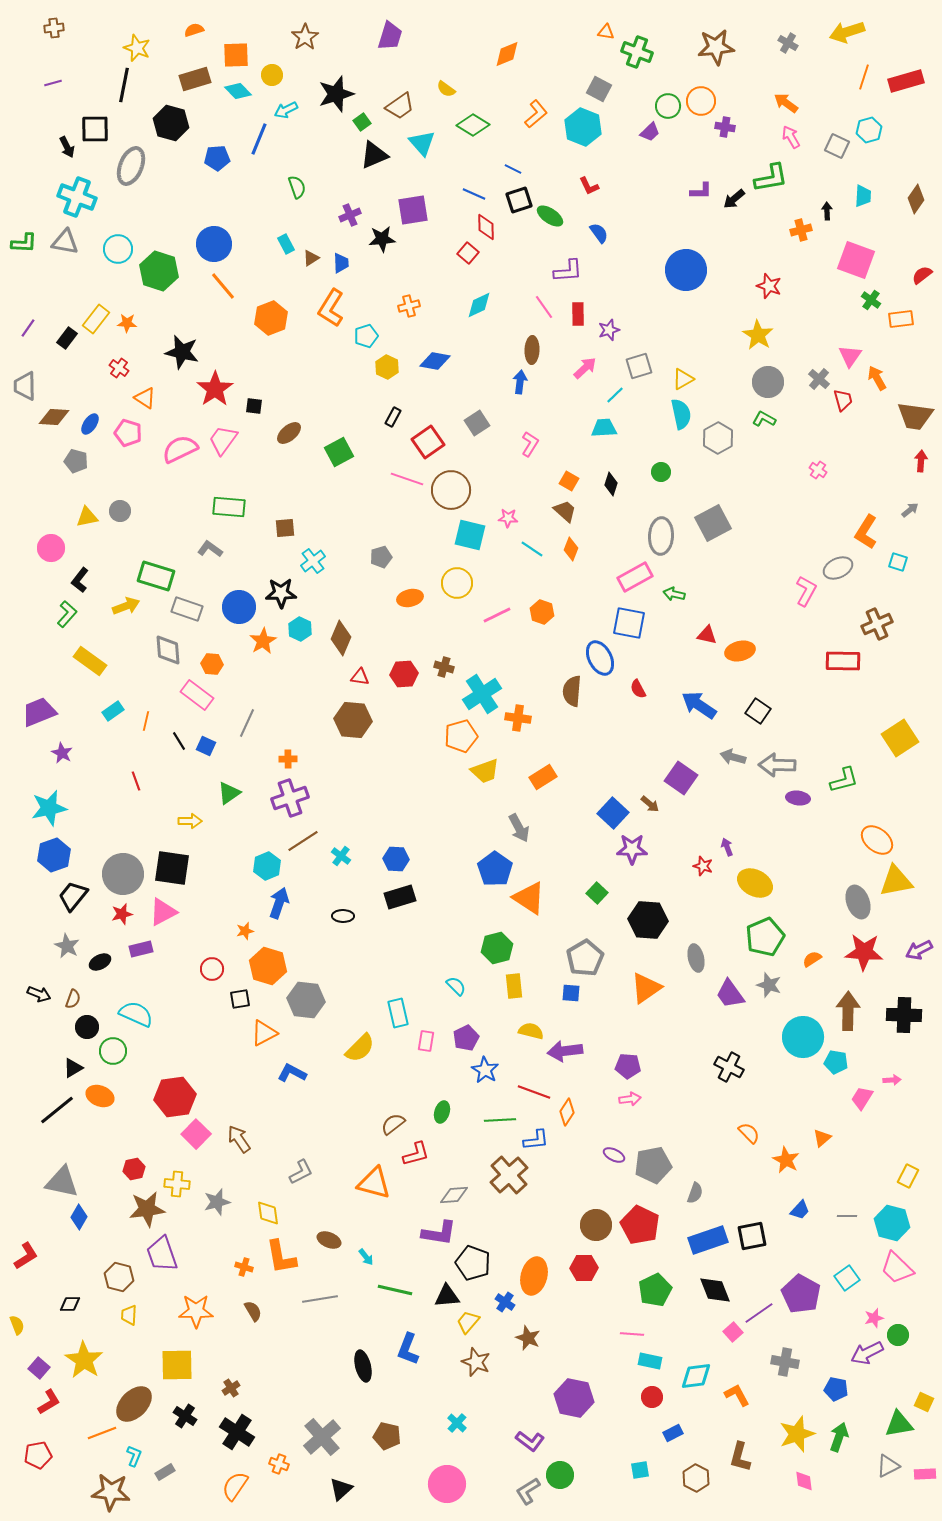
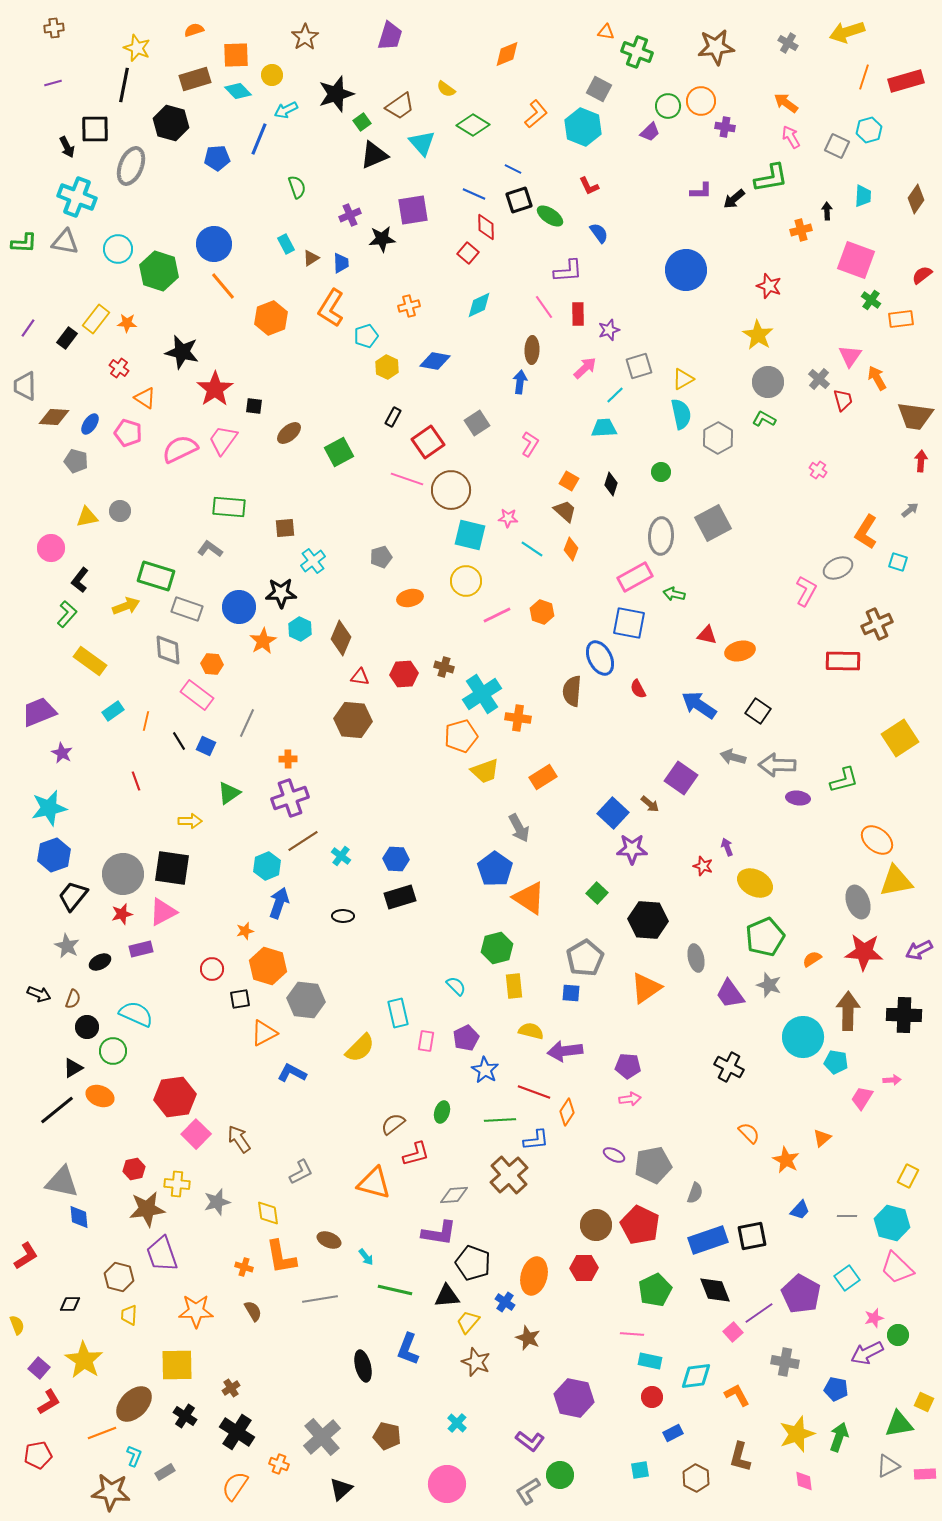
yellow circle at (457, 583): moved 9 px right, 2 px up
blue diamond at (79, 1217): rotated 35 degrees counterclockwise
